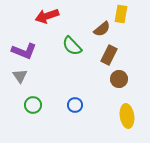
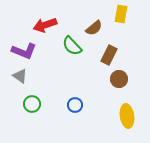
red arrow: moved 2 px left, 9 px down
brown semicircle: moved 8 px left, 1 px up
gray triangle: rotated 21 degrees counterclockwise
green circle: moved 1 px left, 1 px up
